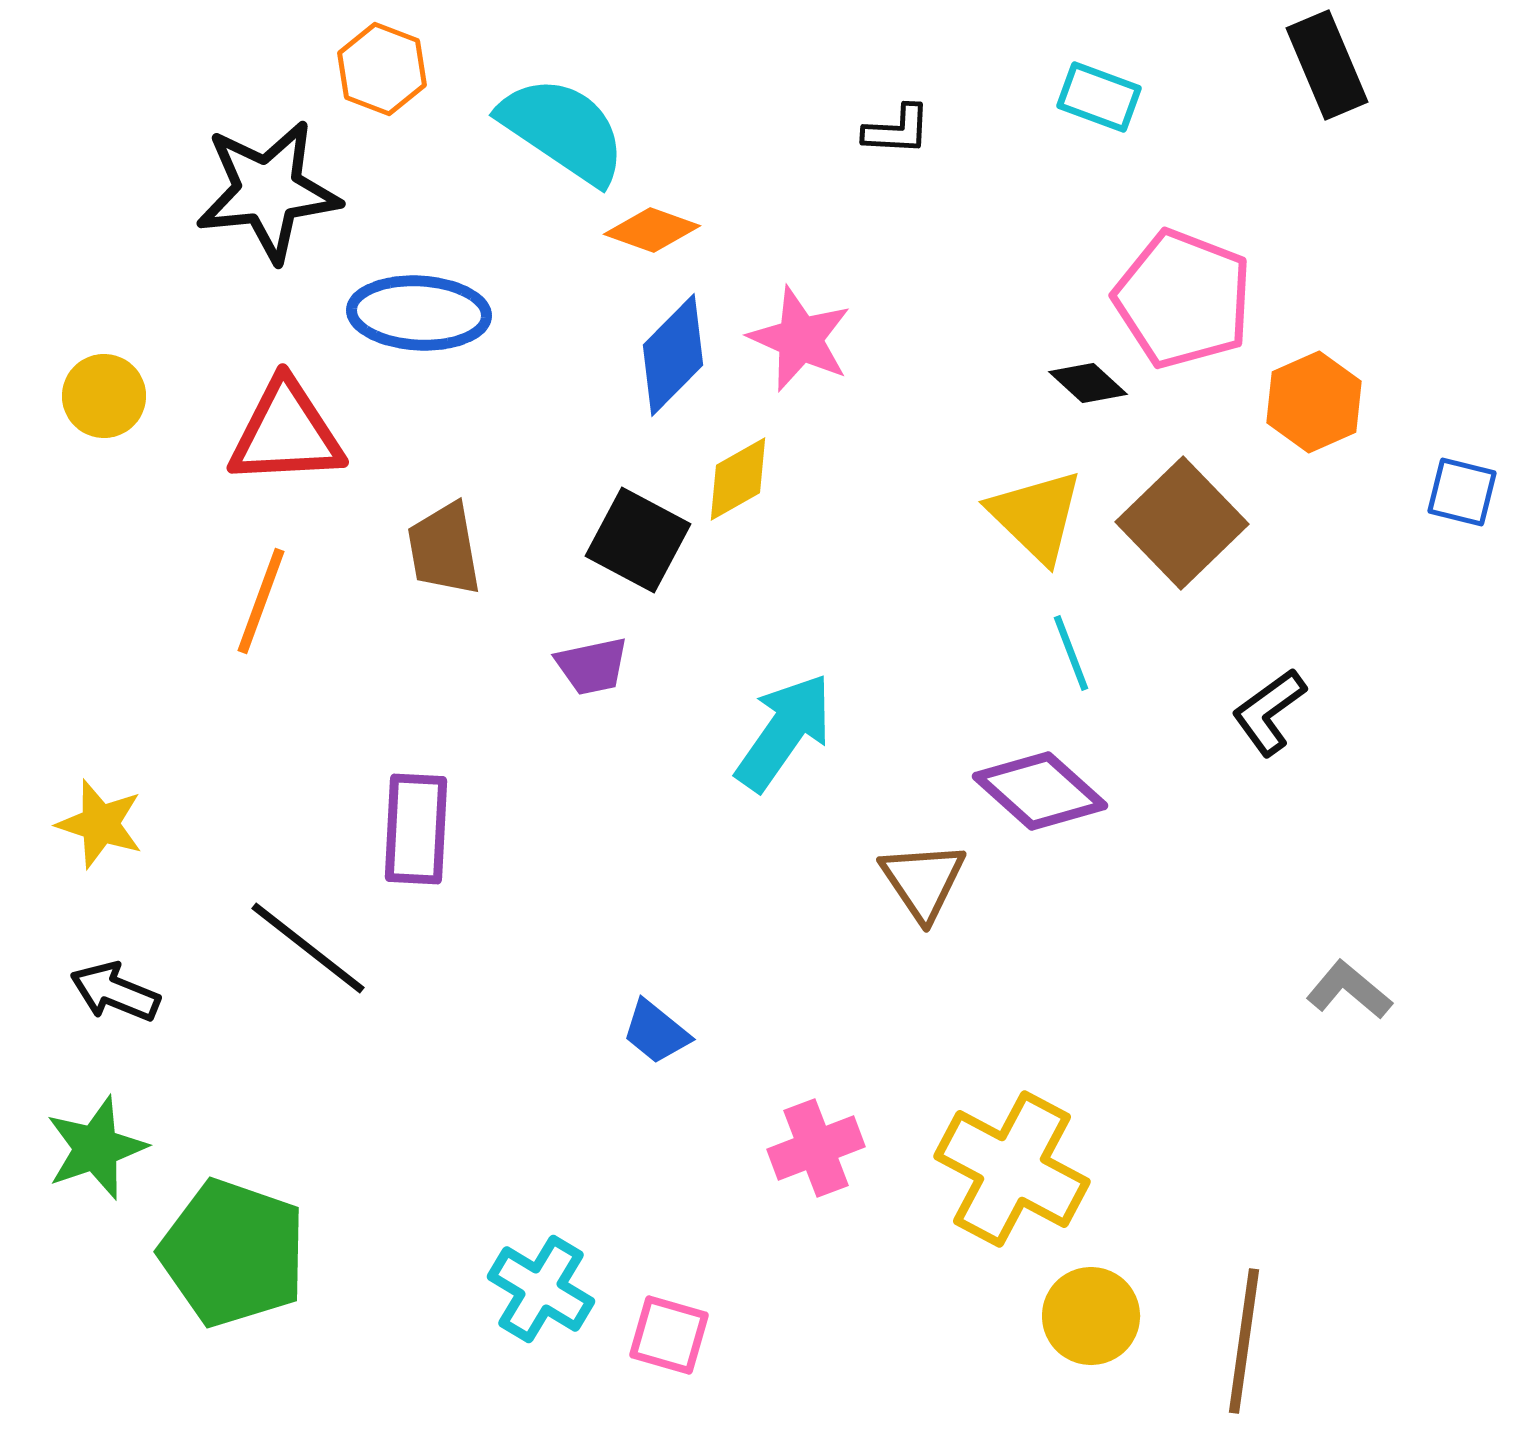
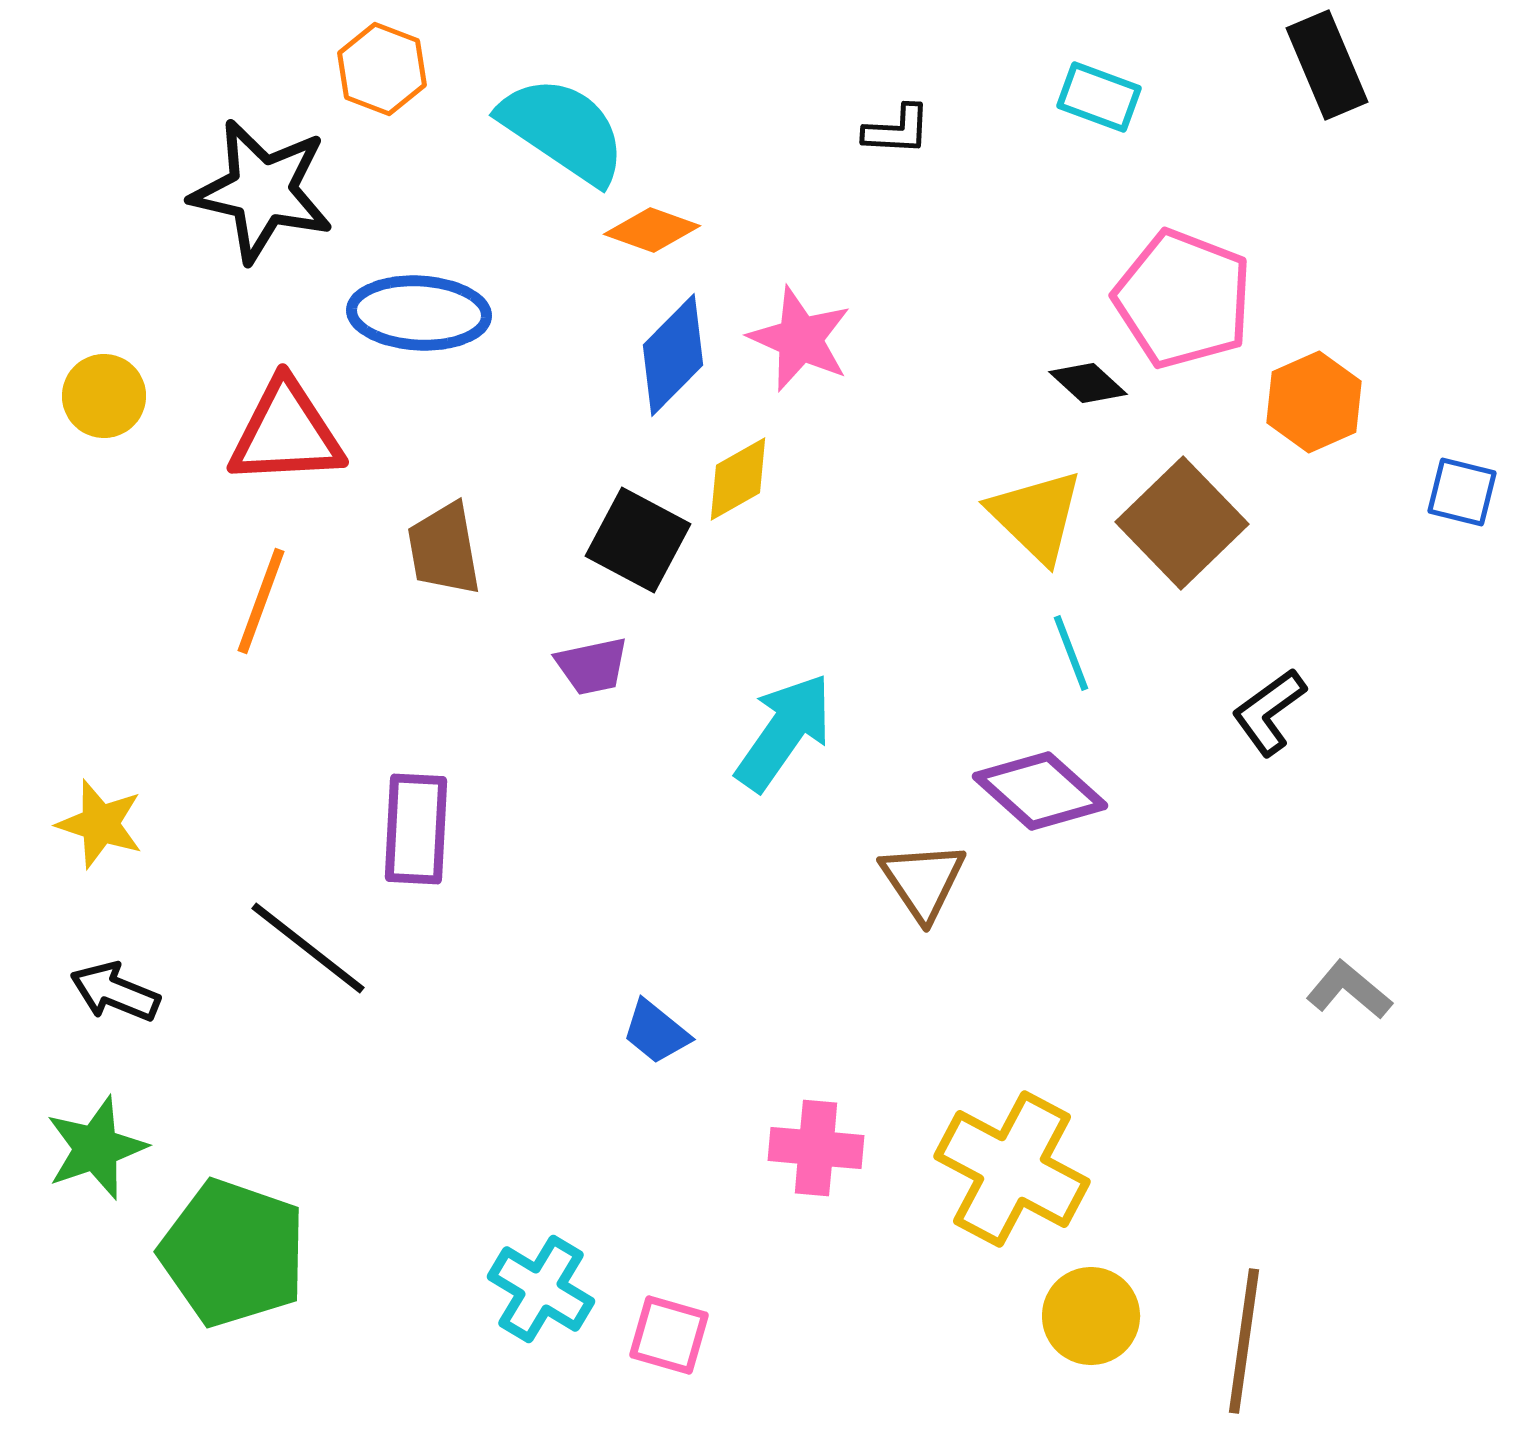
black star at (268, 191): moved 6 px left; rotated 19 degrees clockwise
pink cross at (816, 1148): rotated 26 degrees clockwise
